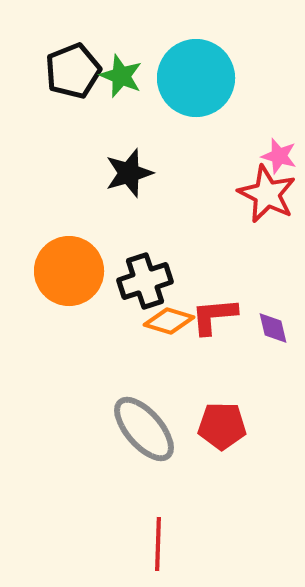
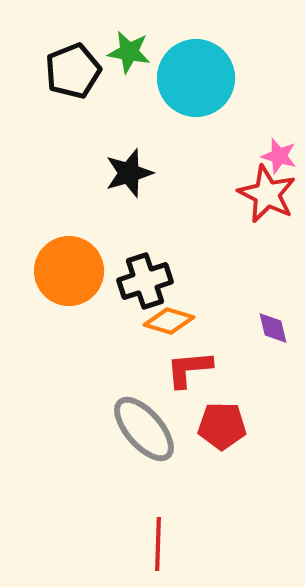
green star: moved 8 px right, 24 px up; rotated 12 degrees counterclockwise
red L-shape: moved 25 px left, 53 px down
